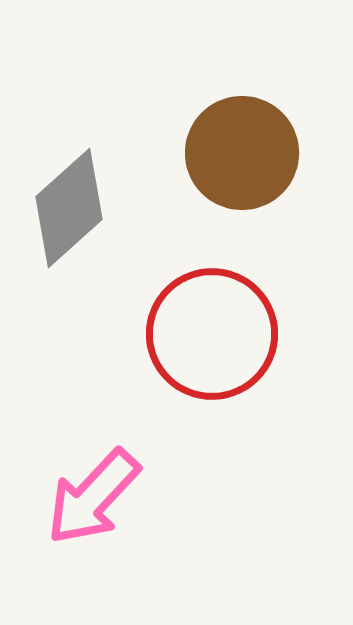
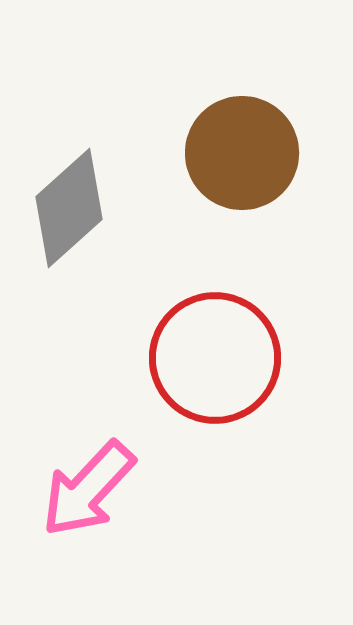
red circle: moved 3 px right, 24 px down
pink arrow: moved 5 px left, 8 px up
